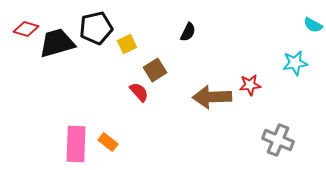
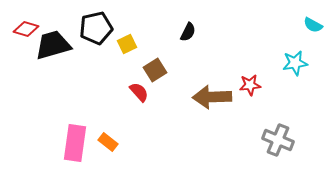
black trapezoid: moved 4 px left, 2 px down
pink rectangle: moved 1 px left, 1 px up; rotated 6 degrees clockwise
